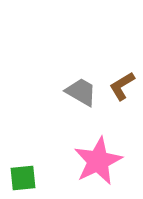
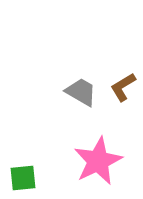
brown L-shape: moved 1 px right, 1 px down
